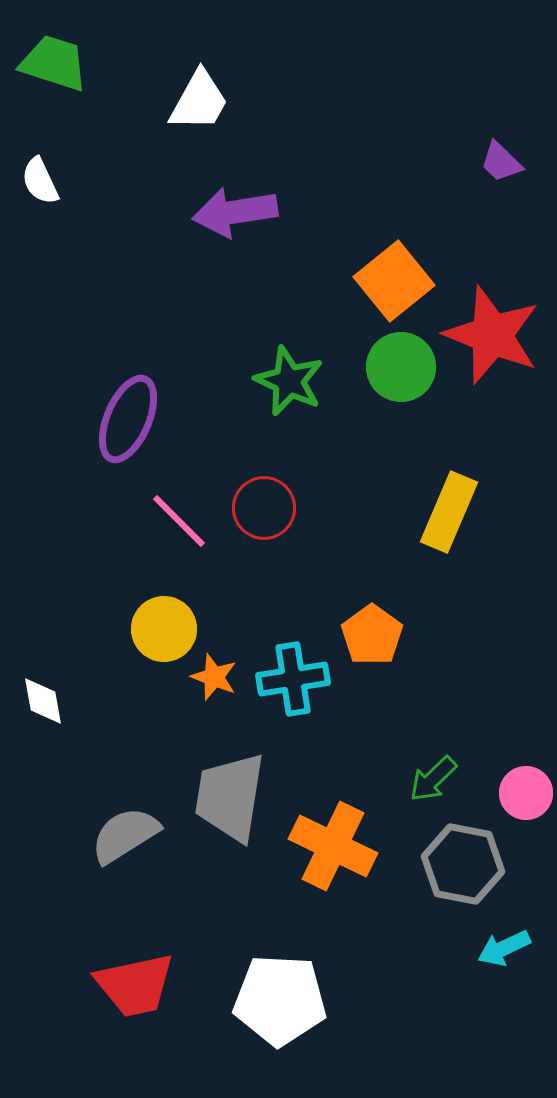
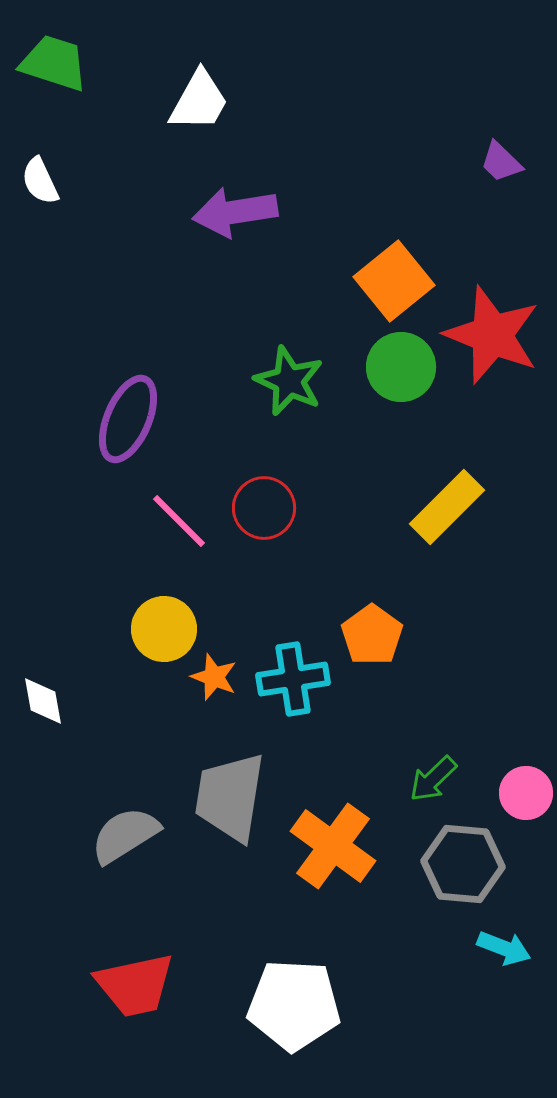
yellow rectangle: moved 2 px left, 5 px up; rotated 22 degrees clockwise
orange cross: rotated 10 degrees clockwise
gray hexagon: rotated 6 degrees counterclockwise
cyan arrow: rotated 134 degrees counterclockwise
white pentagon: moved 14 px right, 5 px down
